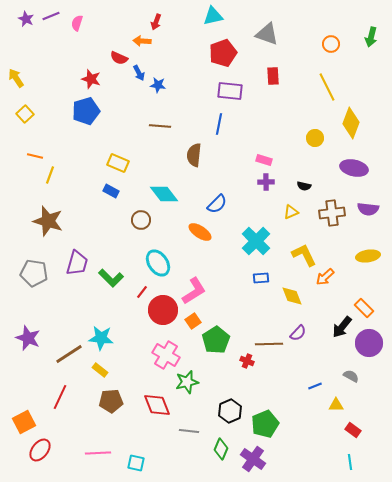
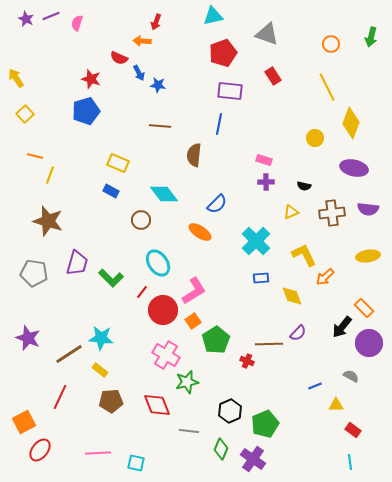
red rectangle at (273, 76): rotated 30 degrees counterclockwise
